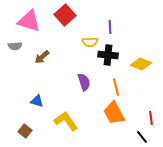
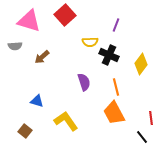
purple line: moved 6 px right, 2 px up; rotated 24 degrees clockwise
black cross: moved 1 px right; rotated 18 degrees clockwise
yellow diamond: rotated 75 degrees counterclockwise
